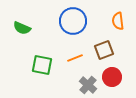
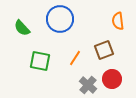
blue circle: moved 13 px left, 2 px up
green semicircle: rotated 24 degrees clockwise
orange line: rotated 35 degrees counterclockwise
green square: moved 2 px left, 4 px up
red circle: moved 2 px down
